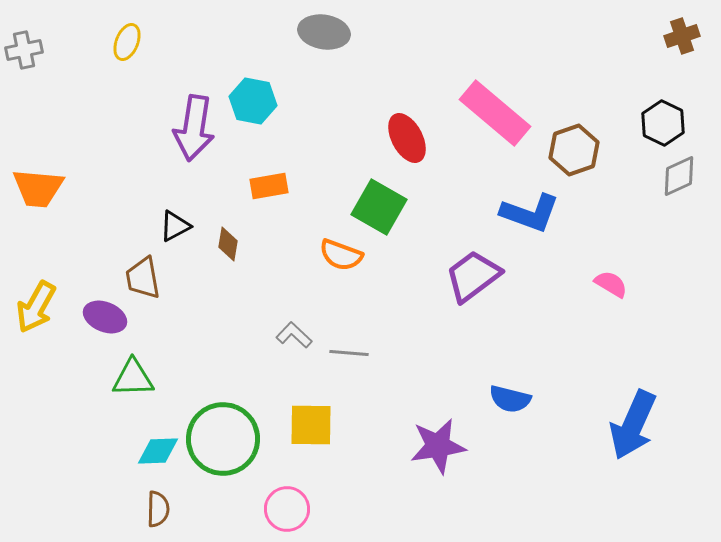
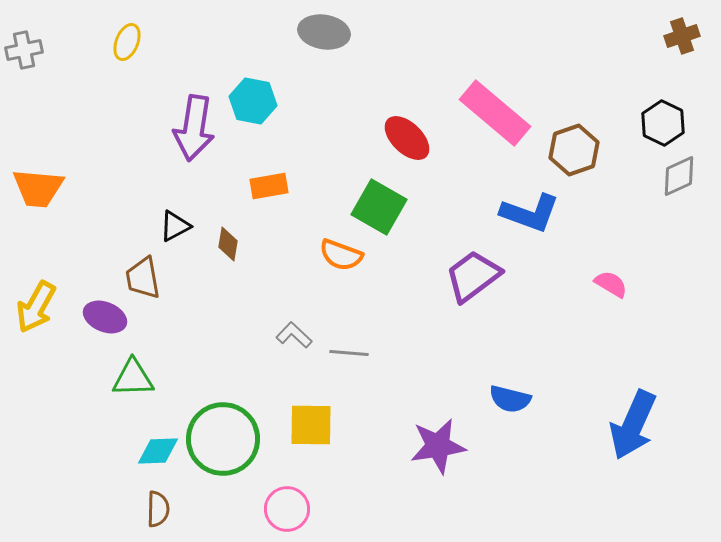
red ellipse: rotated 18 degrees counterclockwise
